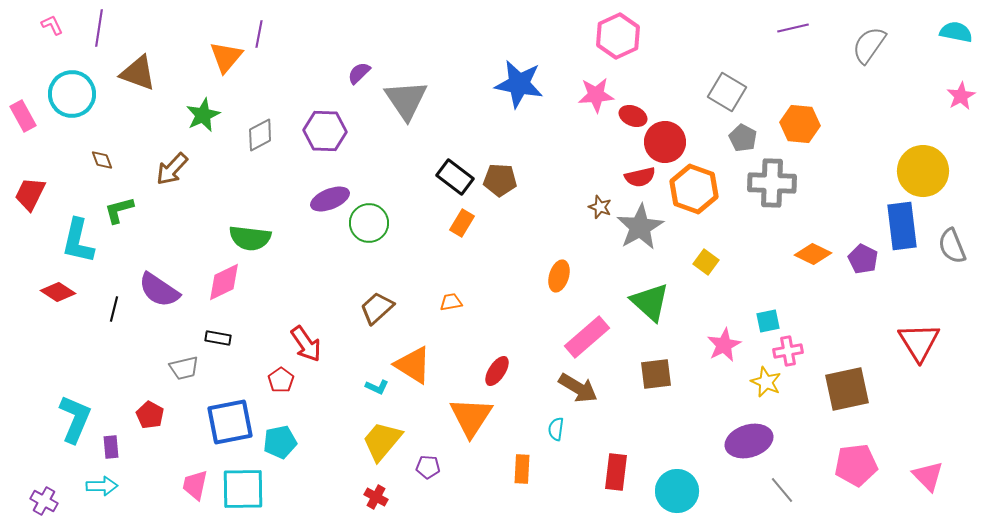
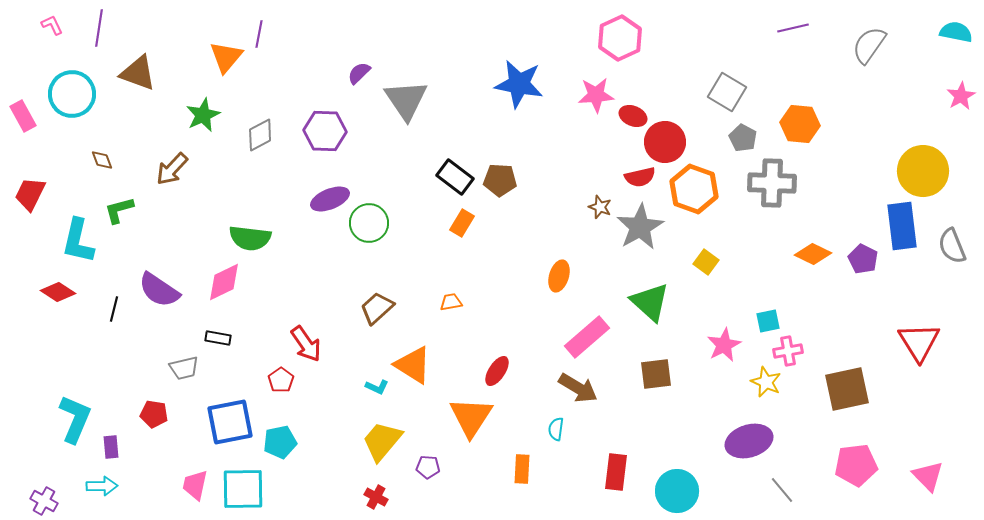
pink hexagon at (618, 36): moved 2 px right, 2 px down
red pentagon at (150, 415): moved 4 px right, 1 px up; rotated 20 degrees counterclockwise
